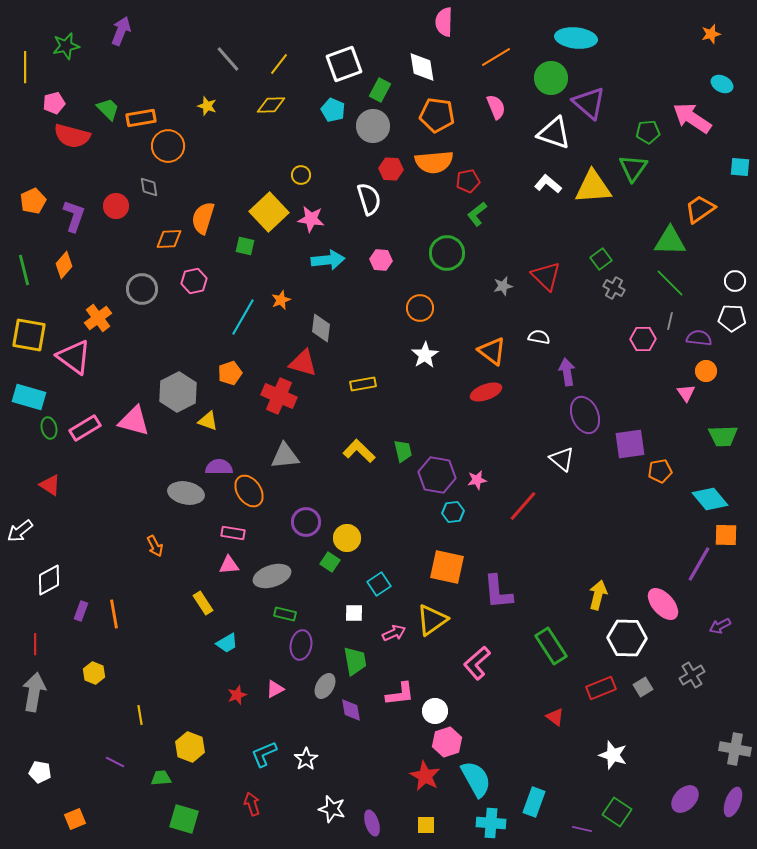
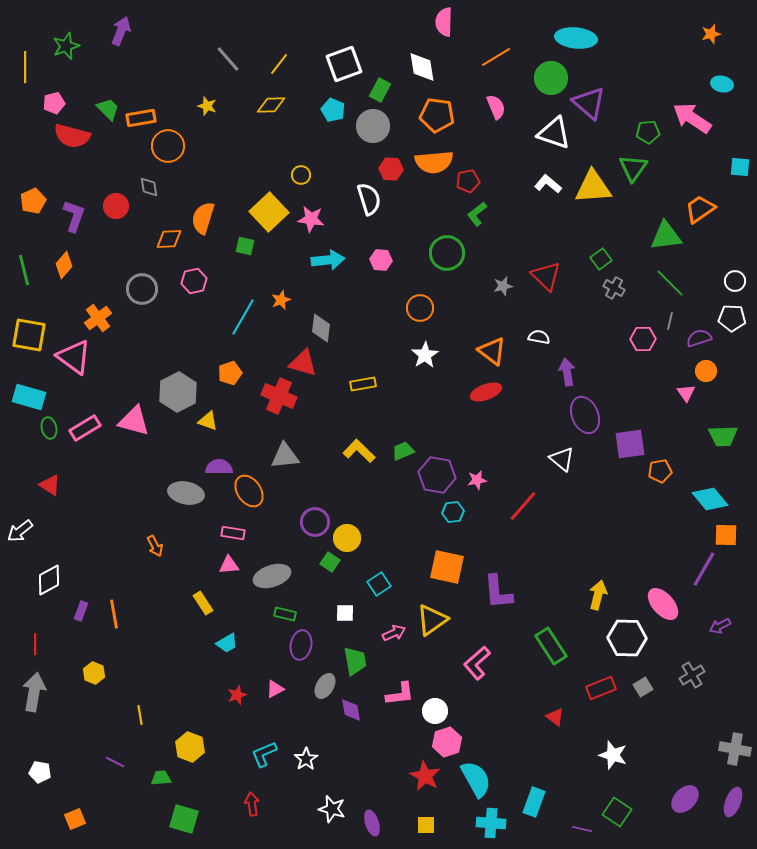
green star at (66, 46): rotated 8 degrees counterclockwise
cyan ellipse at (722, 84): rotated 15 degrees counterclockwise
green triangle at (670, 241): moved 4 px left, 5 px up; rotated 8 degrees counterclockwise
purple semicircle at (699, 338): rotated 25 degrees counterclockwise
green trapezoid at (403, 451): rotated 100 degrees counterclockwise
purple circle at (306, 522): moved 9 px right
purple line at (699, 564): moved 5 px right, 5 px down
white square at (354, 613): moved 9 px left
red arrow at (252, 804): rotated 10 degrees clockwise
